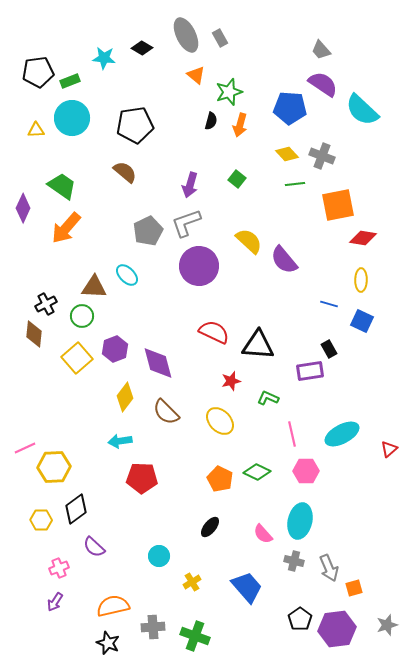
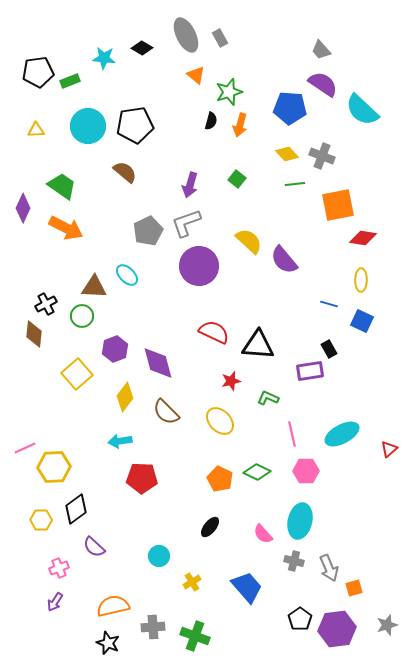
cyan circle at (72, 118): moved 16 px right, 8 px down
orange arrow at (66, 228): rotated 104 degrees counterclockwise
yellow square at (77, 358): moved 16 px down
